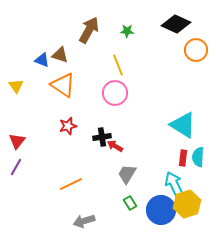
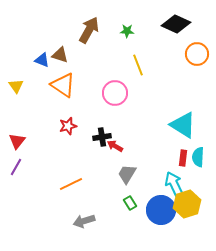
orange circle: moved 1 px right, 4 px down
yellow line: moved 20 px right
